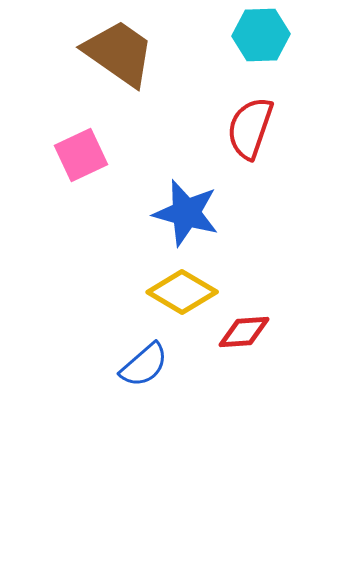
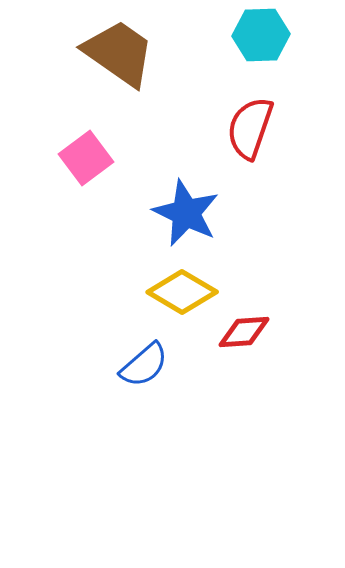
pink square: moved 5 px right, 3 px down; rotated 12 degrees counterclockwise
blue star: rotated 10 degrees clockwise
